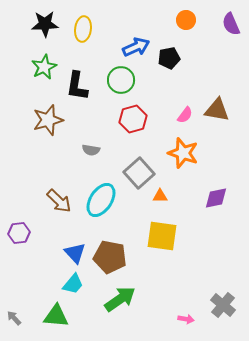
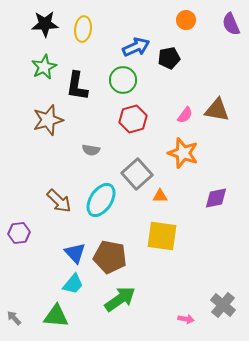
green circle: moved 2 px right
gray square: moved 2 px left, 1 px down
